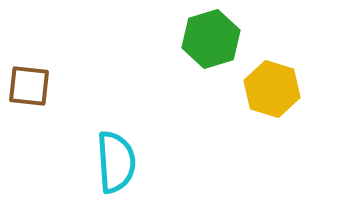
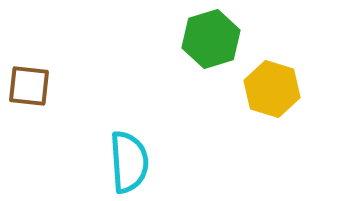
cyan semicircle: moved 13 px right
